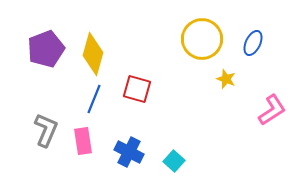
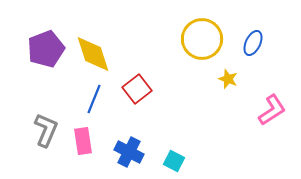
yellow diamond: rotated 33 degrees counterclockwise
yellow star: moved 2 px right
red square: rotated 36 degrees clockwise
cyan square: rotated 15 degrees counterclockwise
